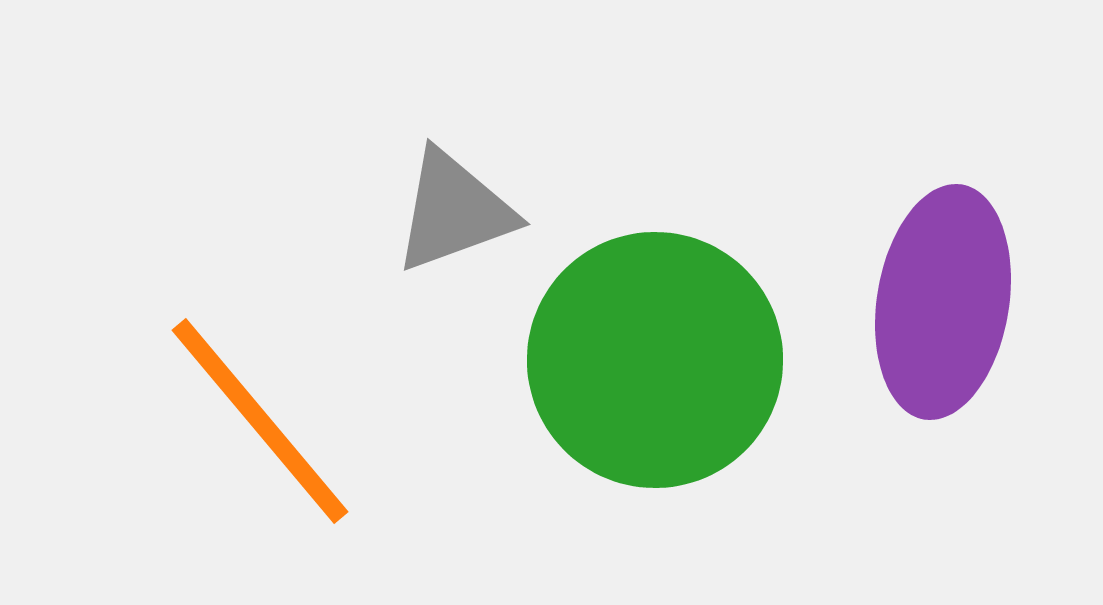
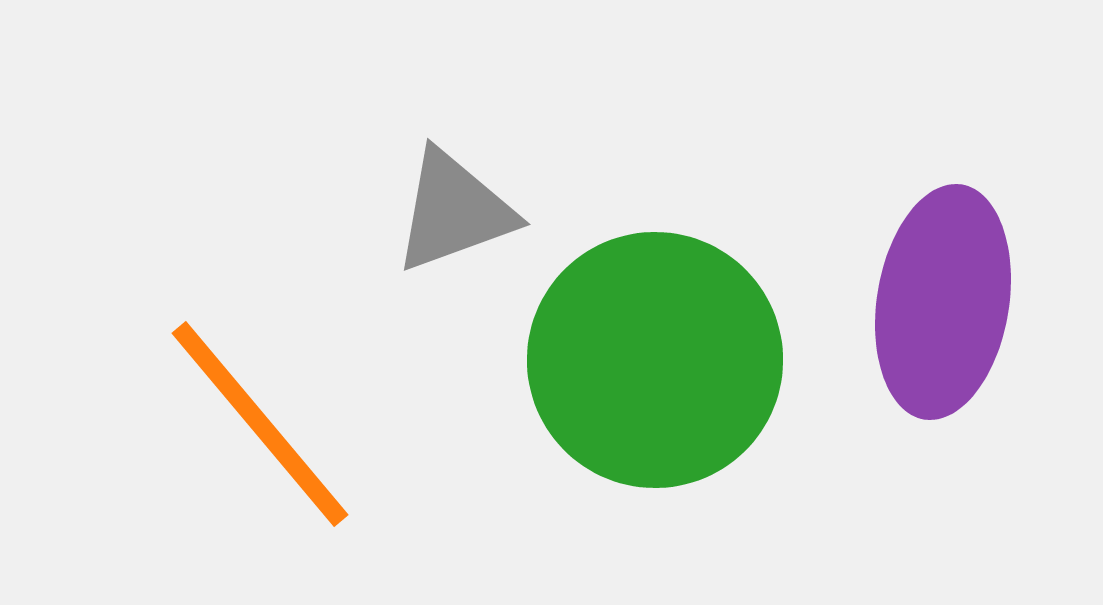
orange line: moved 3 px down
